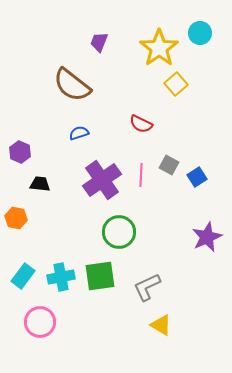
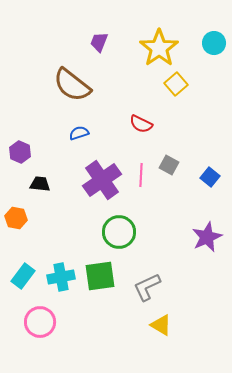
cyan circle: moved 14 px right, 10 px down
blue square: moved 13 px right; rotated 18 degrees counterclockwise
